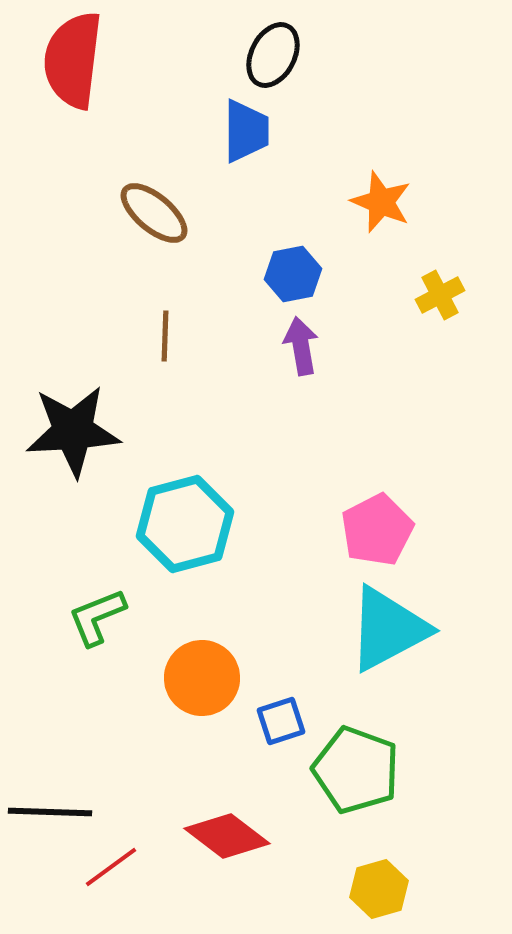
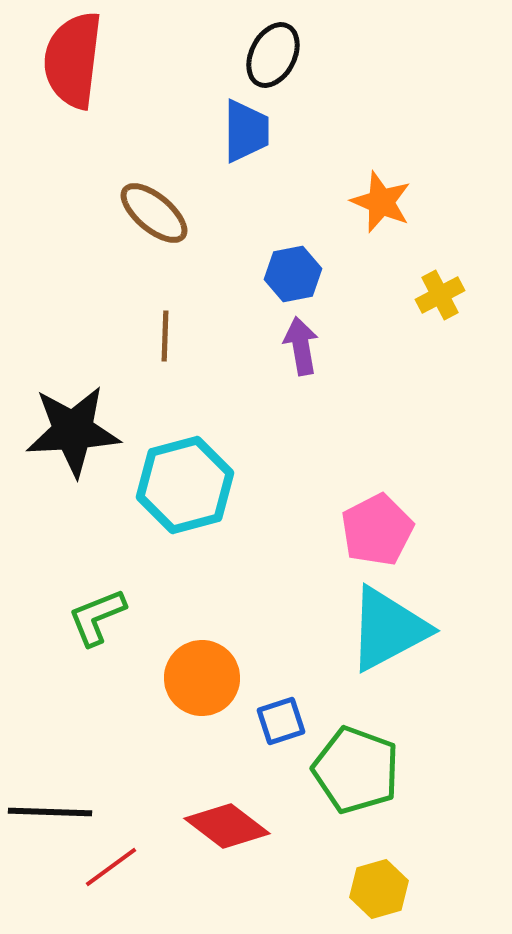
cyan hexagon: moved 39 px up
red diamond: moved 10 px up
